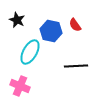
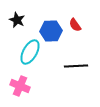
blue hexagon: rotated 15 degrees counterclockwise
